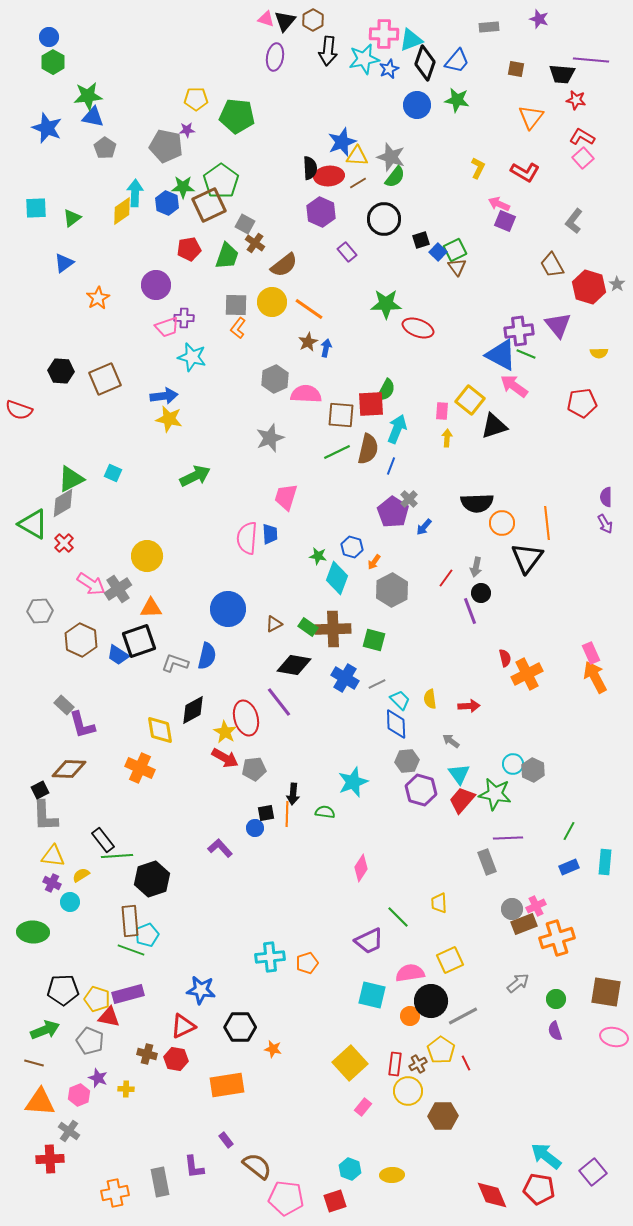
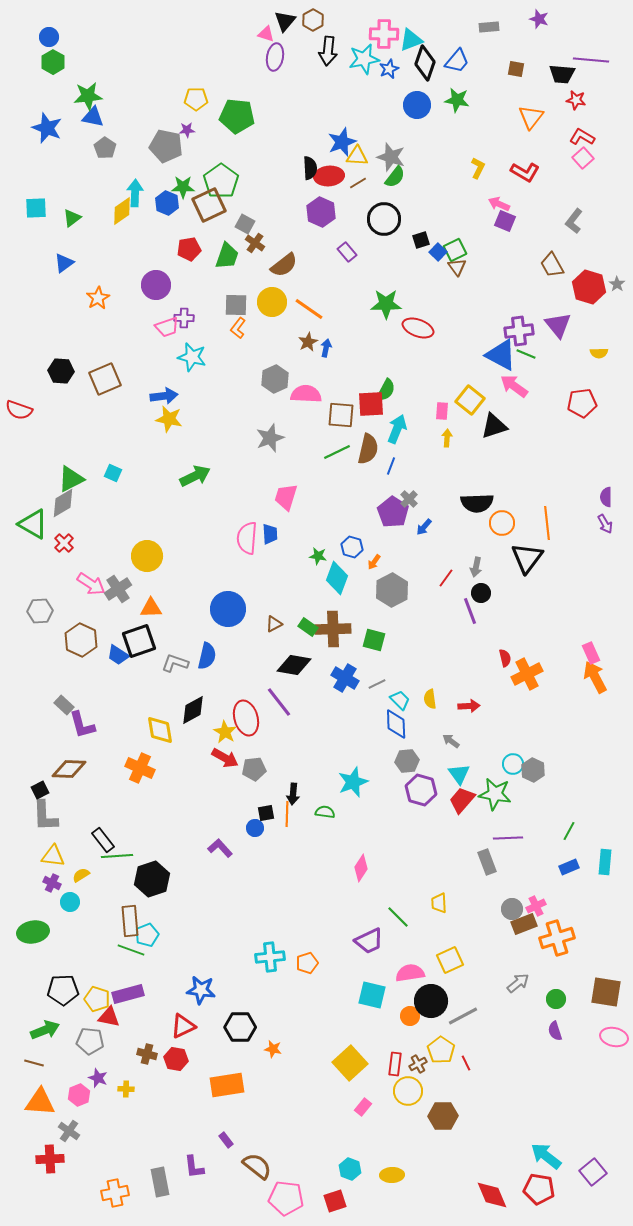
pink triangle at (266, 19): moved 15 px down
green ellipse at (33, 932): rotated 12 degrees counterclockwise
gray pentagon at (90, 1041): rotated 16 degrees counterclockwise
